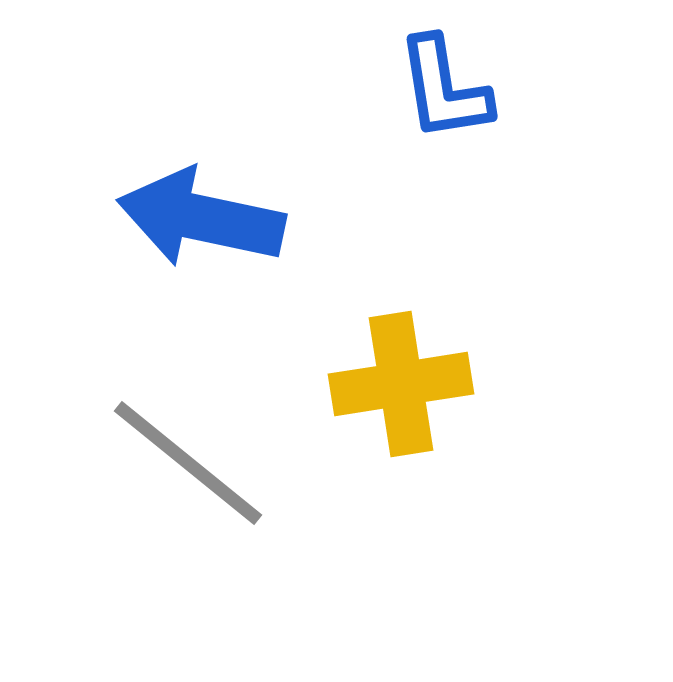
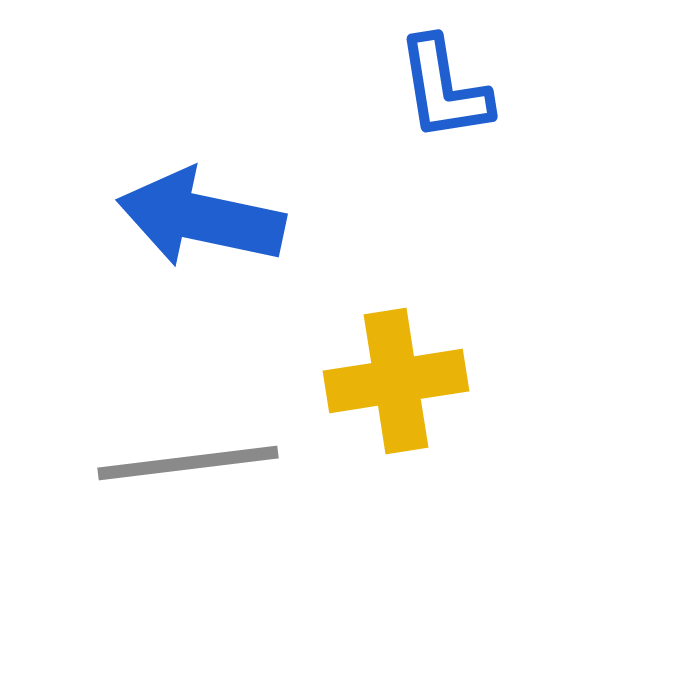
yellow cross: moved 5 px left, 3 px up
gray line: rotated 46 degrees counterclockwise
